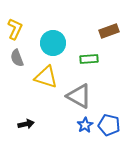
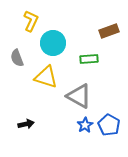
yellow L-shape: moved 16 px right, 8 px up
blue pentagon: rotated 15 degrees clockwise
